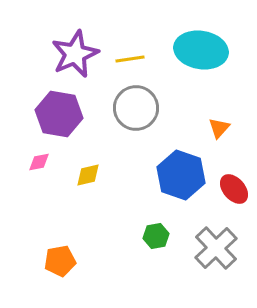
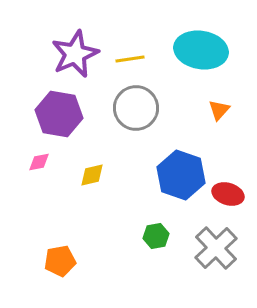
orange triangle: moved 18 px up
yellow diamond: moved 4 px right
red ellipse: moved 6 px left, 5 px down; rotated 32 degrees counterclockwise
